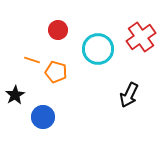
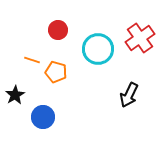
red cross: moved 1 px left, 1 px down
